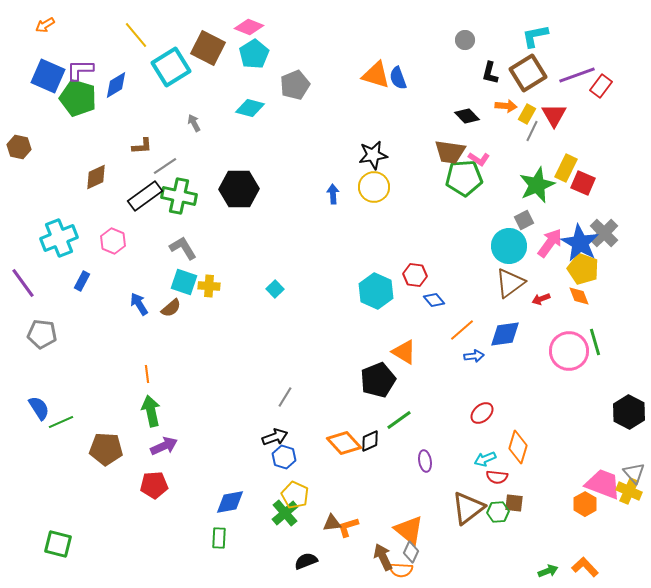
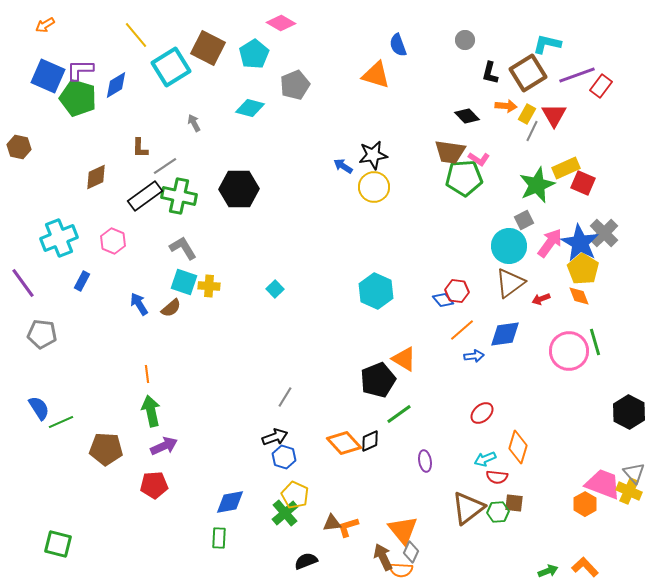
pink diamond at (249, 27): moved 32 px right, 4 px up; rotated 8 degrees clockwise
cyan L-shape at (535, 36): moved 12 px right, 8 px down; rotated 24 degrees clockwise
blue semicircle at (398, 78): moved 33 px up
brown L-shape at (142, 146): moved 2 px left, 2 px down; rotated 95 degrees clockwise
yellow rectangle at (566, 168): rotated 40 degrees clockwise
blue arrow at (333, 194): moved 10 px right, 28 px up; rotated 54 degrees counterclockwise
yellow pentagon at (583, 269): rotated 12 degrees clockwise
red hexagon at (415, 275): moved 42 px right, 16 px down
blue diamond at (434, 300): moved 9 px right
orange triangle at (404, 352): moved 7 px down
green line at (399, 420): moved 6 px up
orange triangle at (409, 530): moved 6 px left; rotated 12 degrees clockwise
